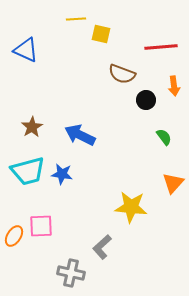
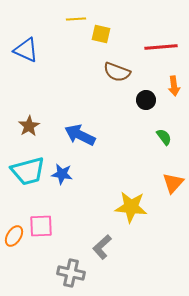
brown semicircle: moved 5 px left, 2 px up
brown star: moved 3 px left, 1 px up
